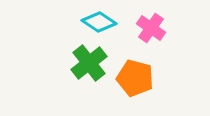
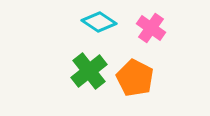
green cross: moved 8 px down
orange pentagon: rotated 12 degrees clockwise
